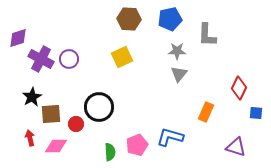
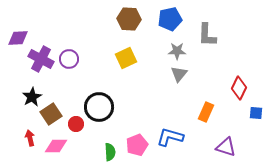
purple diamond: rotated 15 degrees clockwise
yellow square: moved 4 px right, 1 px down
brown square: rotated 30 degrees counterclockwise
purple triangle: moved 10 px left
